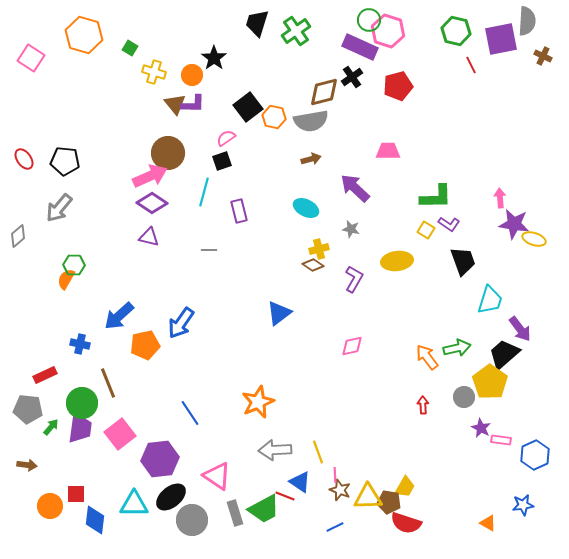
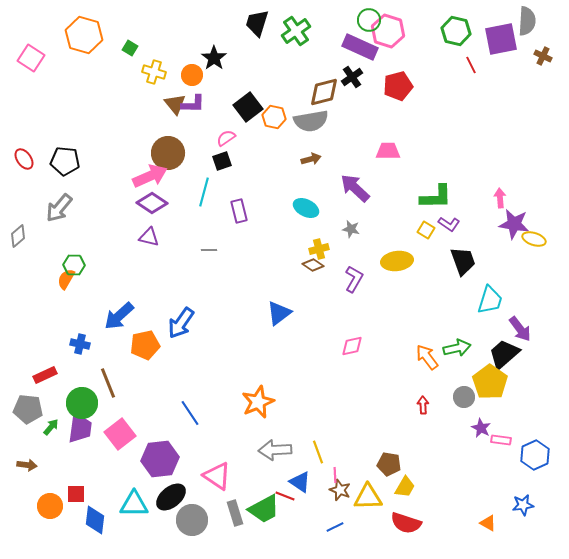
brown pentagon at (389, 502): moved 38 px up
